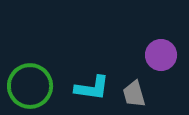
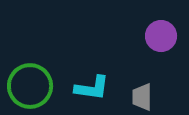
purple circle: moved 19 px up
gray trapezoid: moved 8 px right, 3 px down; rotated 16 degrees clockwise
